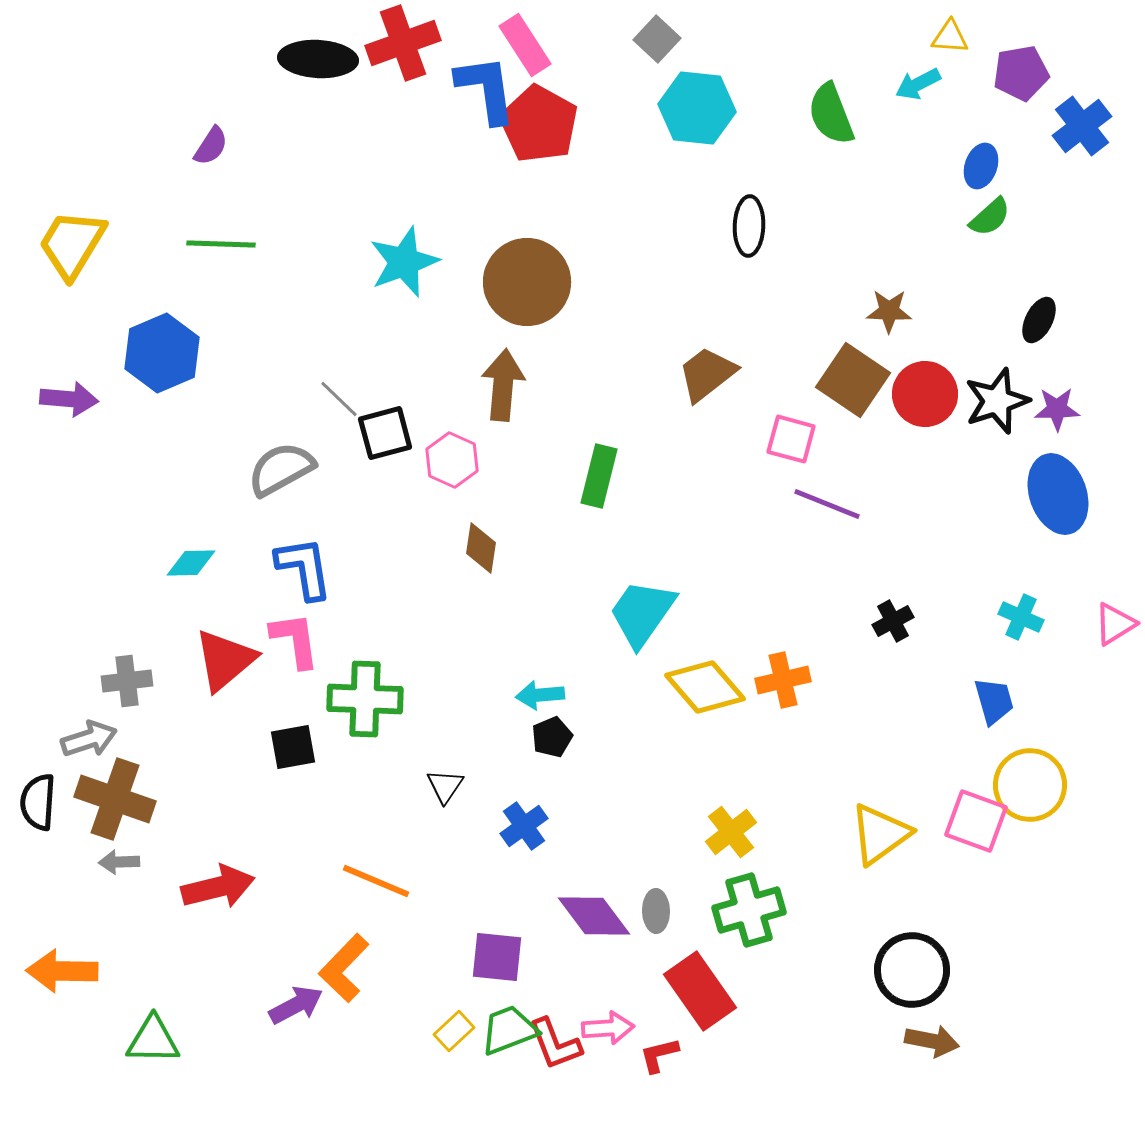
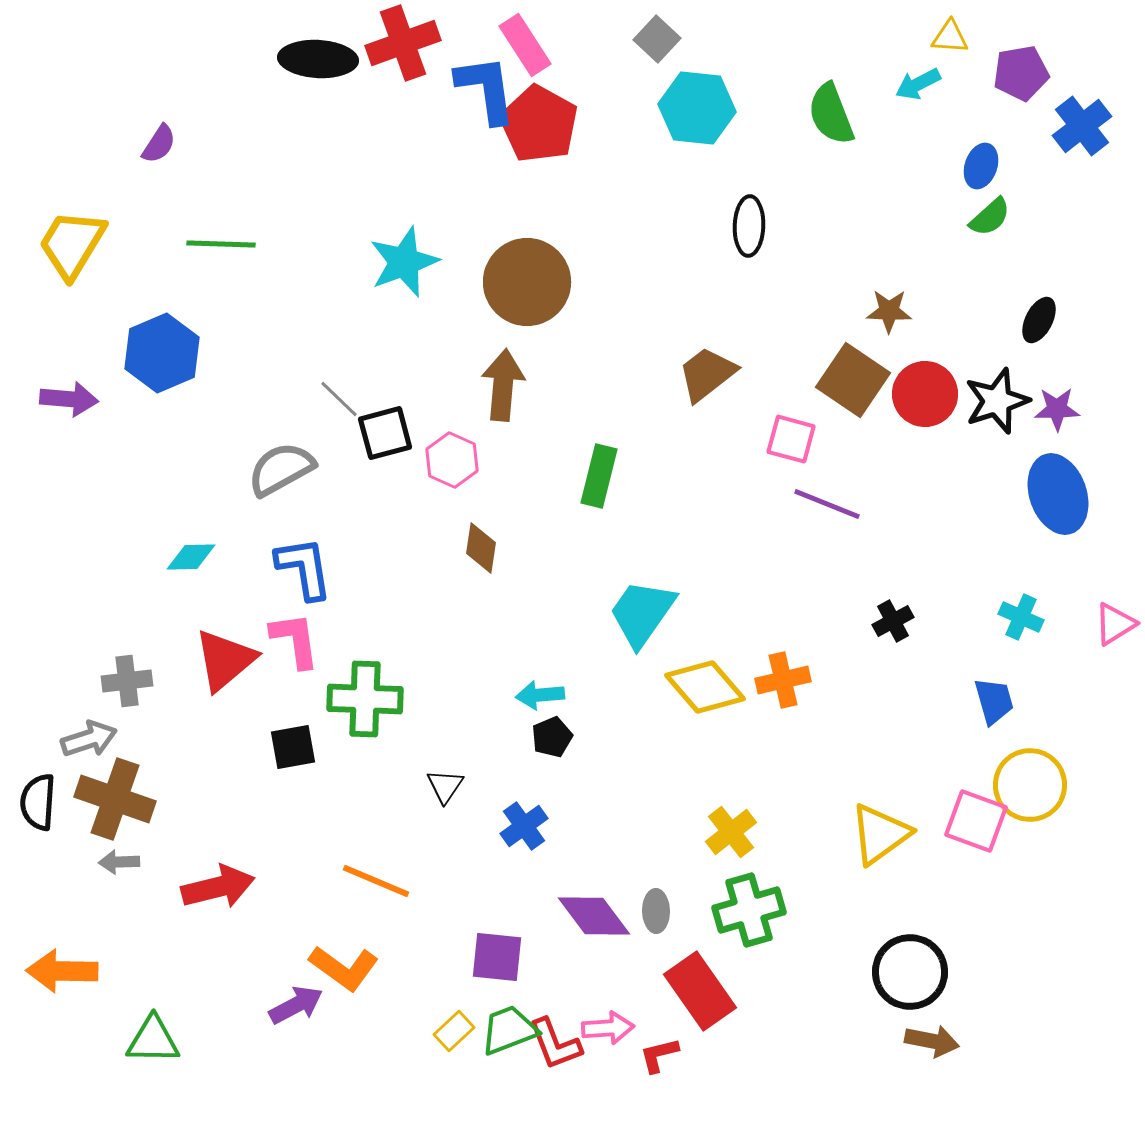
purple semicircle at (211, 146): moved 52 px left, 2 px up
cyan diamond at (191, 563): moved 6 px up
orange L-shape at (344, 968): rotated 98 degrees counterclockwise
black circle at (912, 970): moved 2 px left, 2 px down
